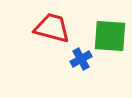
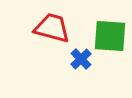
blue cross: rotated 15 degrees counterclockwise
